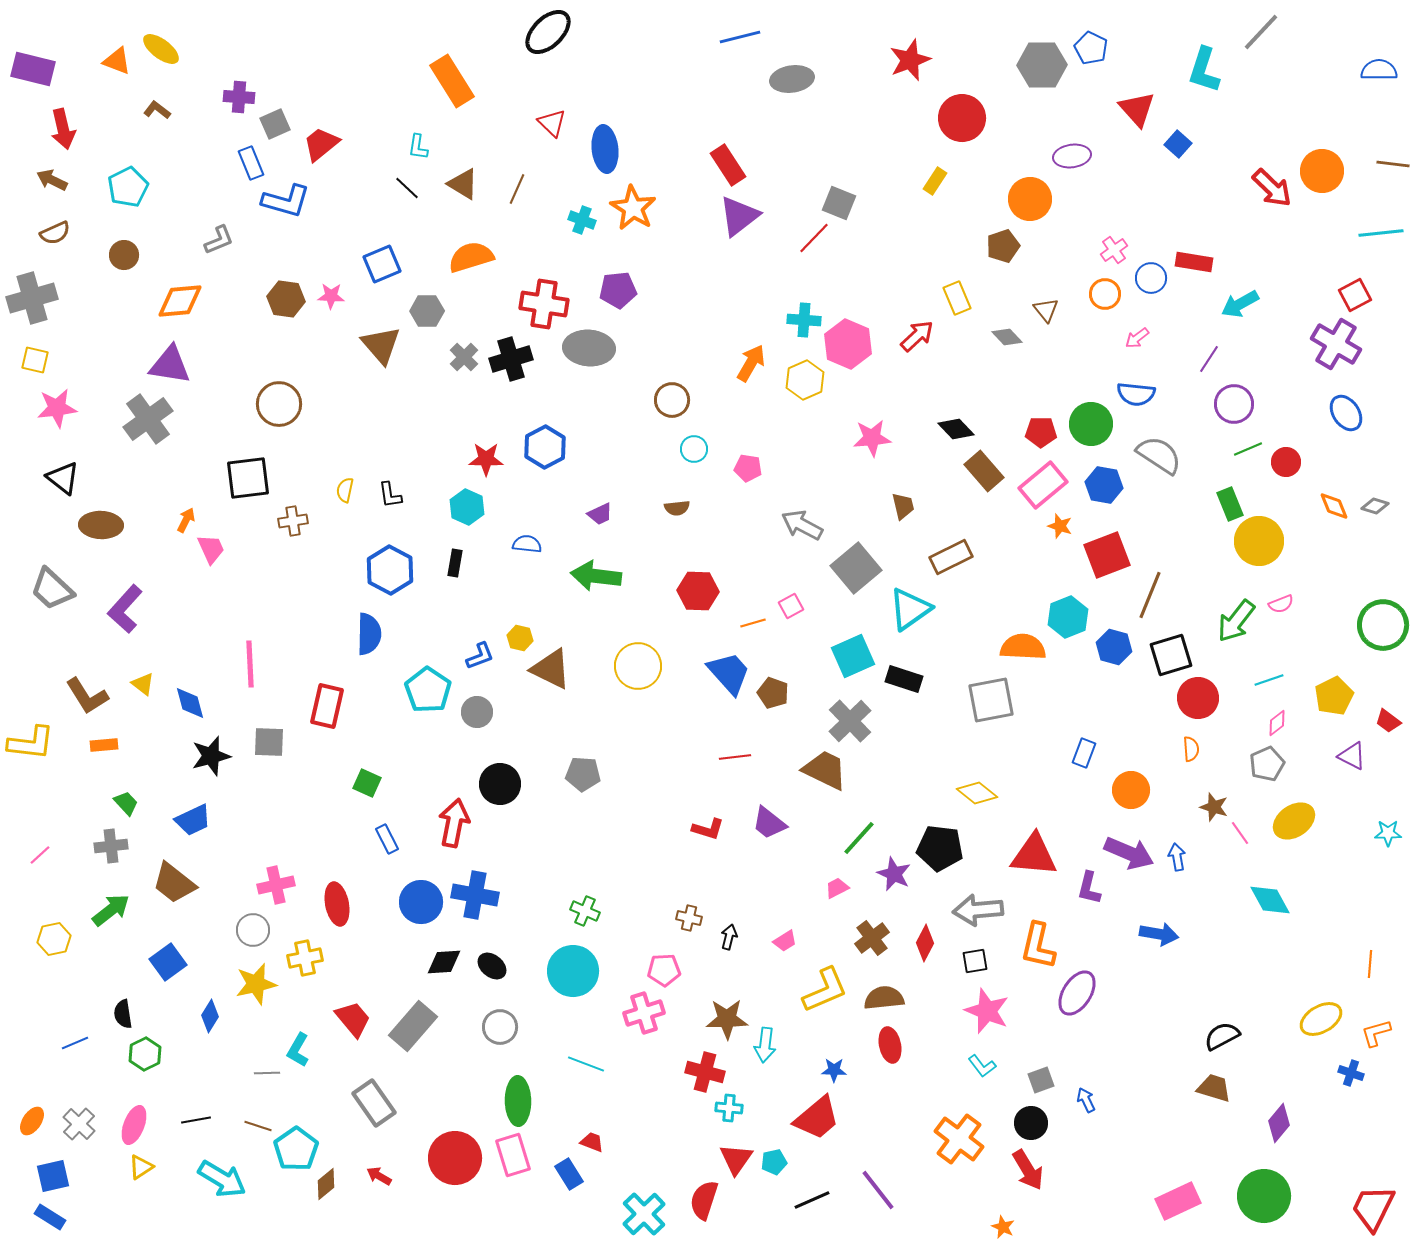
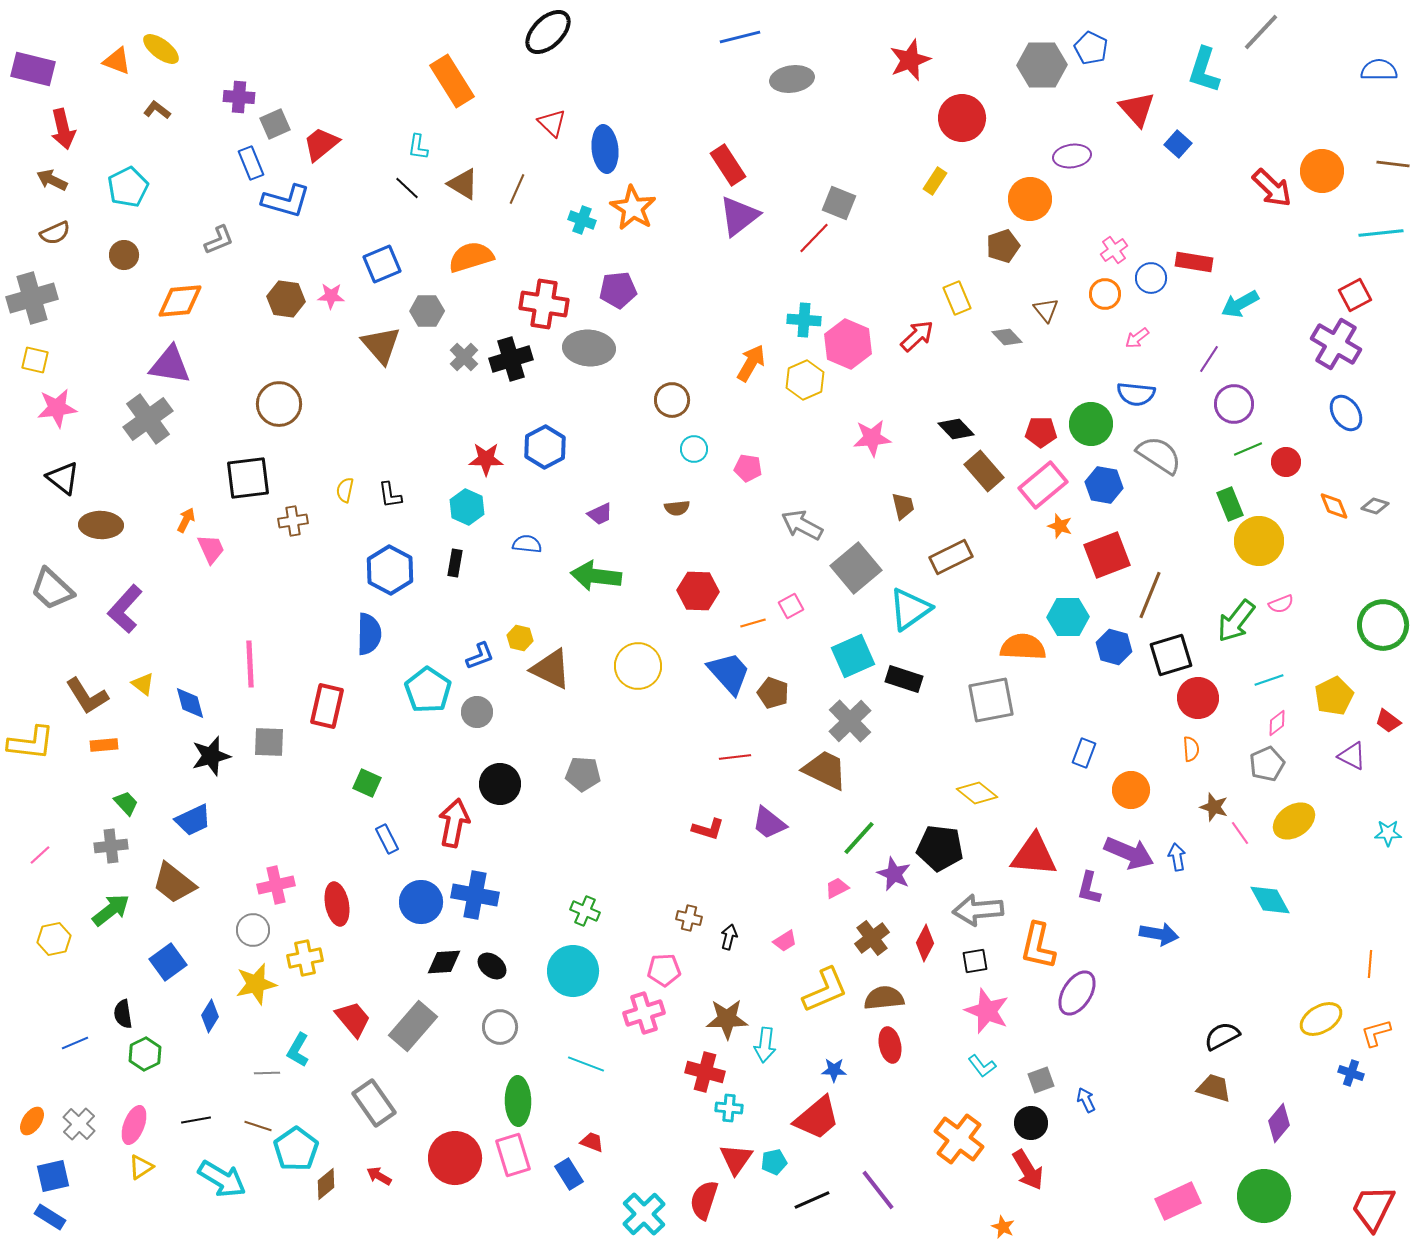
cyan hexagon at (1068, 617): rotated 21 degrees clockwise
